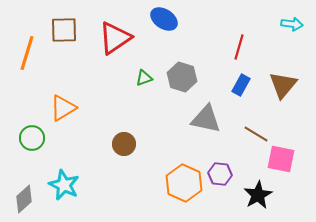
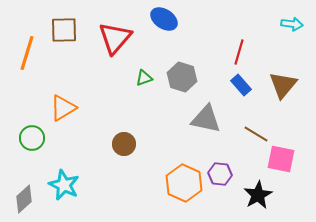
red triangle: rotated 15 degrees counterclockwise
red line: moved 5 px down
blue rectangle: rotated 70 degrees counterclockwise
